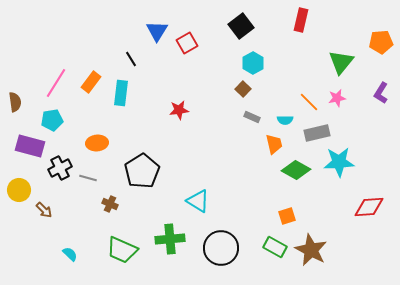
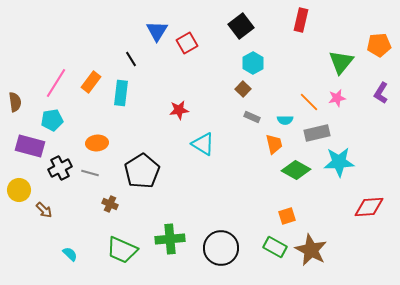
orange pentagon at (381, 42): moved 2 px left, 3 px down
gray line at (88, 178): moved 2 px right, 5 px up
cyan triangle at (198, 201): moved 5 px right, 57 px up
